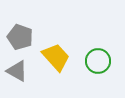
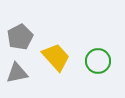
gray pentagon: rotated 25 degrees clockwise
gray triangle: moved 2 px down; rotated 40 degrees counterclockwise
